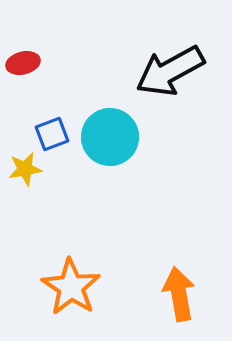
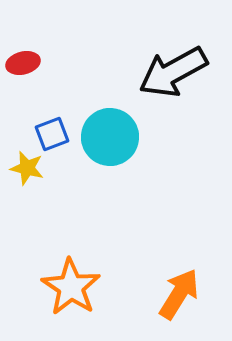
black arrow: moved 3 px right, 1 px down
yellow star: moved 2 px right, 1 px up; rotated 24 degrees clockwise
orange arrow: rotated 42 degrees clockwise
